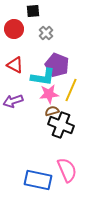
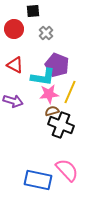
yellow line: moved 1 px left, 2 px down
purple arrow: rotated 144 degrees counterclockwise
pink semicircle: rotated 20 degrees counterclockwise
